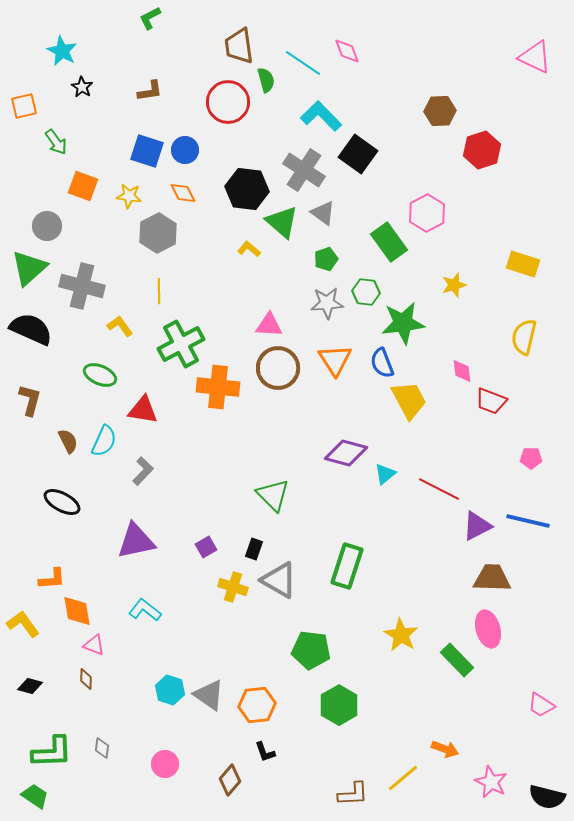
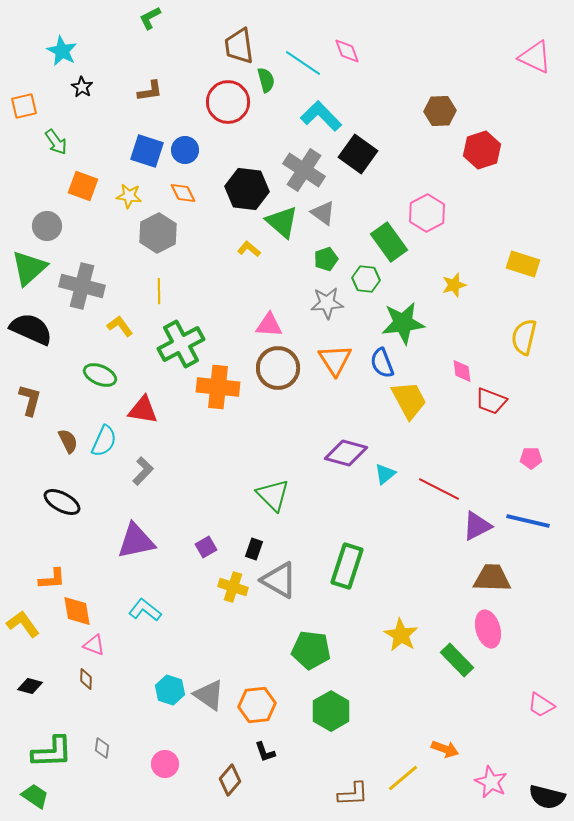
green hexagon at (366, 292): moved 13 px up
green hexagon at (339, 705): moved 8 px left, 6 px down
